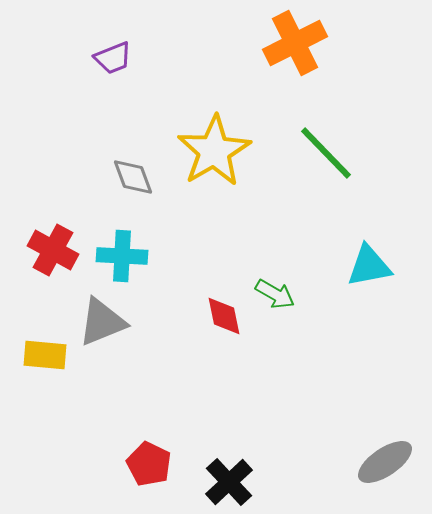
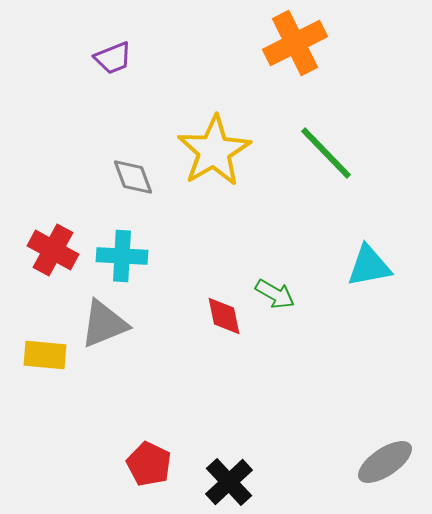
gray triangle: moved 2 px right, 2 px down
